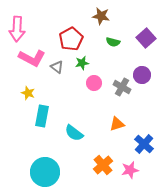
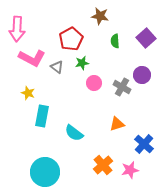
brown star: moved 1 px left
green semicircle: moved 2 px right, 1 px up; rotated 72 degrees clockwise
